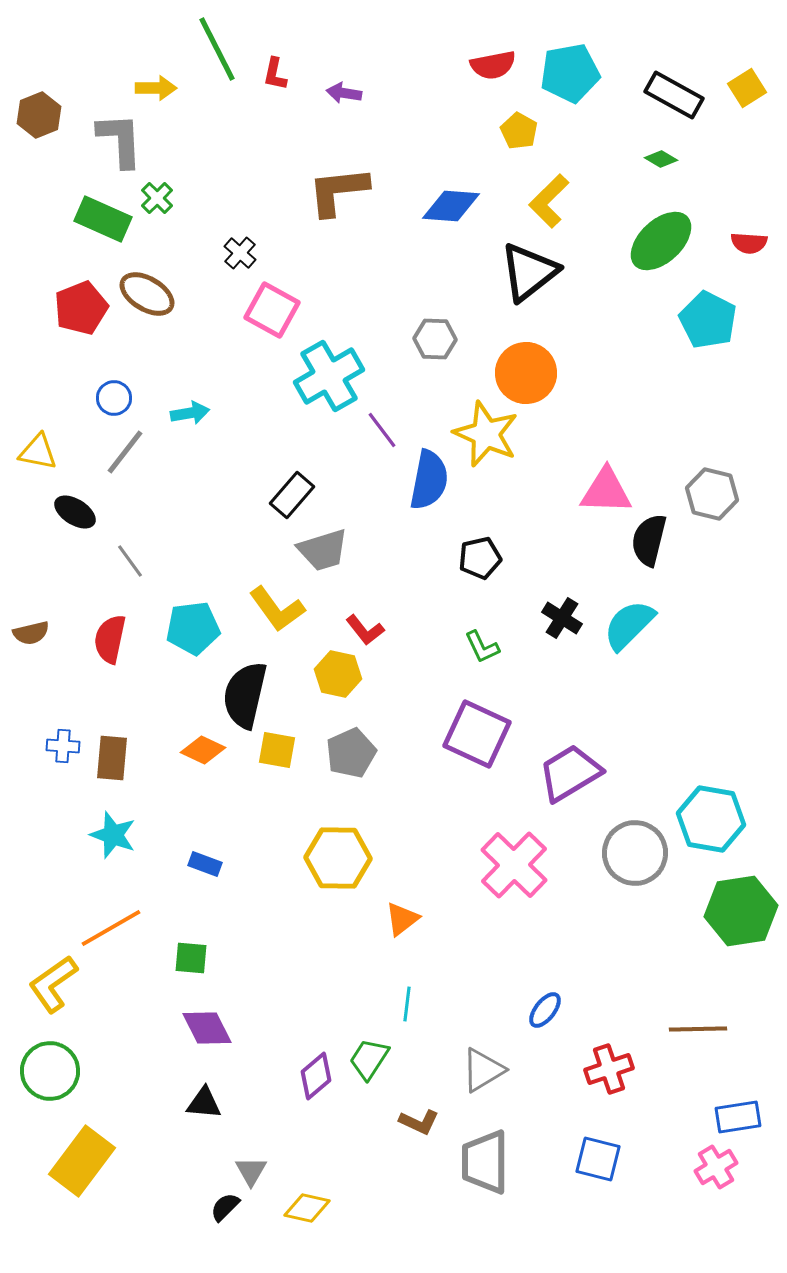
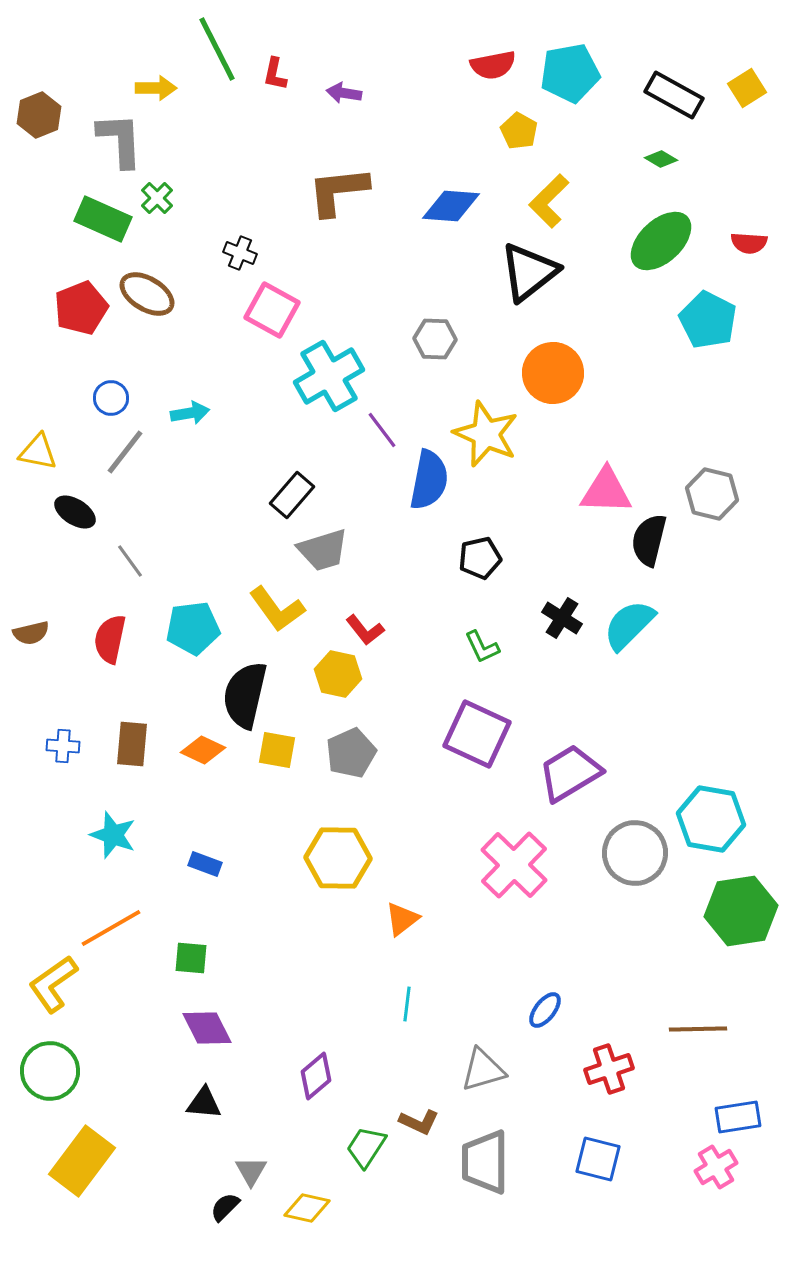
black cross at (240, 253): rotated 20 degrees counterclockwise
orange circle at (526, 373): moved 27 px right
blue circle at (114, 398): moved 3 px left
brown rectangle at (112, 758): moved 20 px right, 14 px up
green trapezoid at (369, 1059): moved 3 px left, 88 px down
gray triangle at (483, 1070): rotated 15 degrees clockwise
